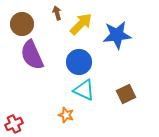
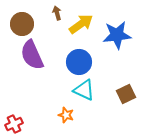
yellow arrow: rotated 10 degrees clockwise
